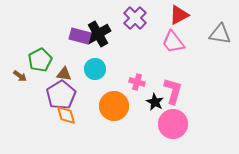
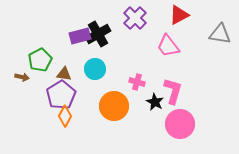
purple rectangle: rotated 30 degrees counterclockwise
pink trapezoid: moved 5 px left, 4 px down
brown arrow: moved 2 px right, 1 px down; rotated 24 degrees counterclockwise
orange diamond: moved 1 px left, 1 px down; rotated 45 degrees clockwise
pink circle: moved 7 px right
